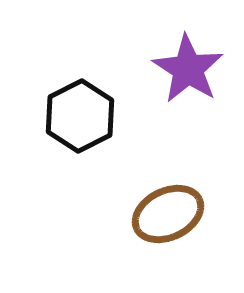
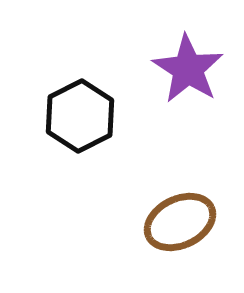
brown ellipse: moved 12 px right, 8 px down
